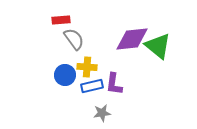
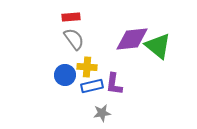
red rectangle: moved 10 px right, 3 px up
